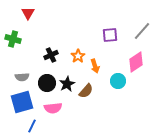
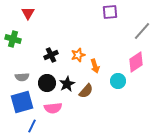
purple square: moved 23 px up
orange star: moved 1 px up; rotated 16 degrees clockwise
